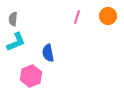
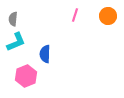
pink line: moved 2 px left, 2 px up
blue semicircle: moved 3 px left, 1 px down; rotated 12 degrees clockwise
pink hexagon: moved 5 px left
